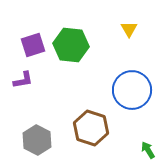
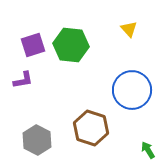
yellow triangle: rotated 12 degrees counterclockwise
